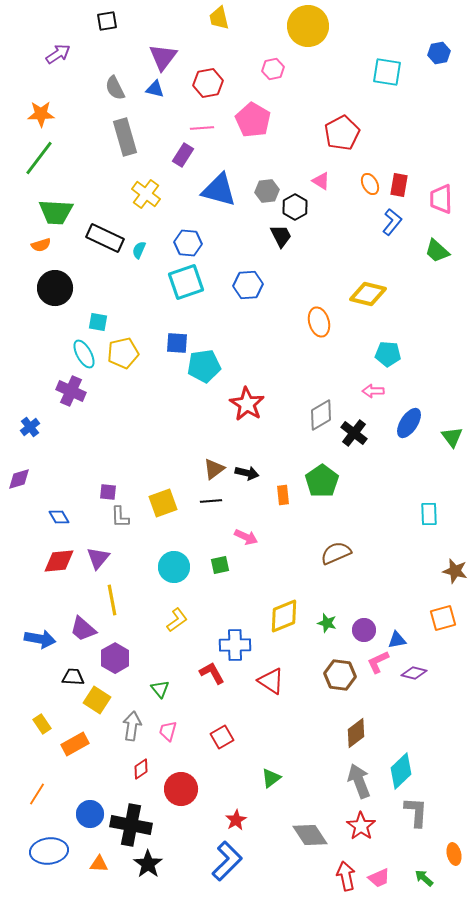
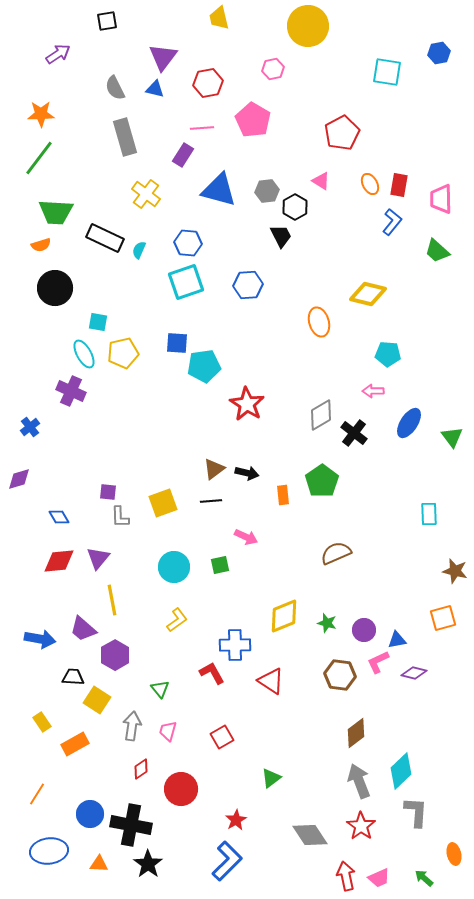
purple hexagon at (115, 658): moved 3 px up
yellow rectangle at (42, 724): moved 2 px up
